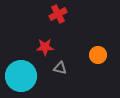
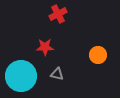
gray triangle: moved 3 px left, 6 px down
